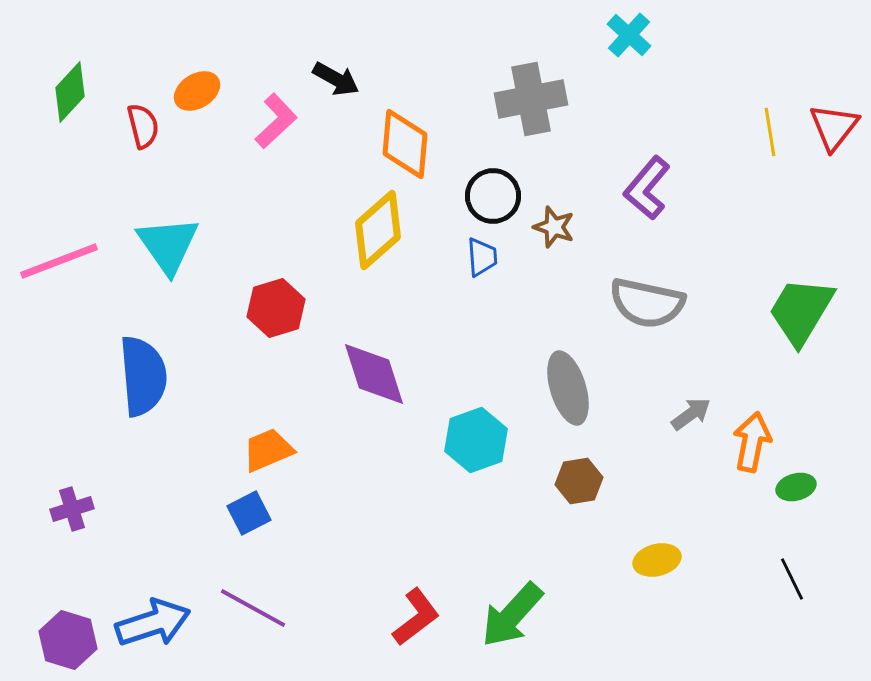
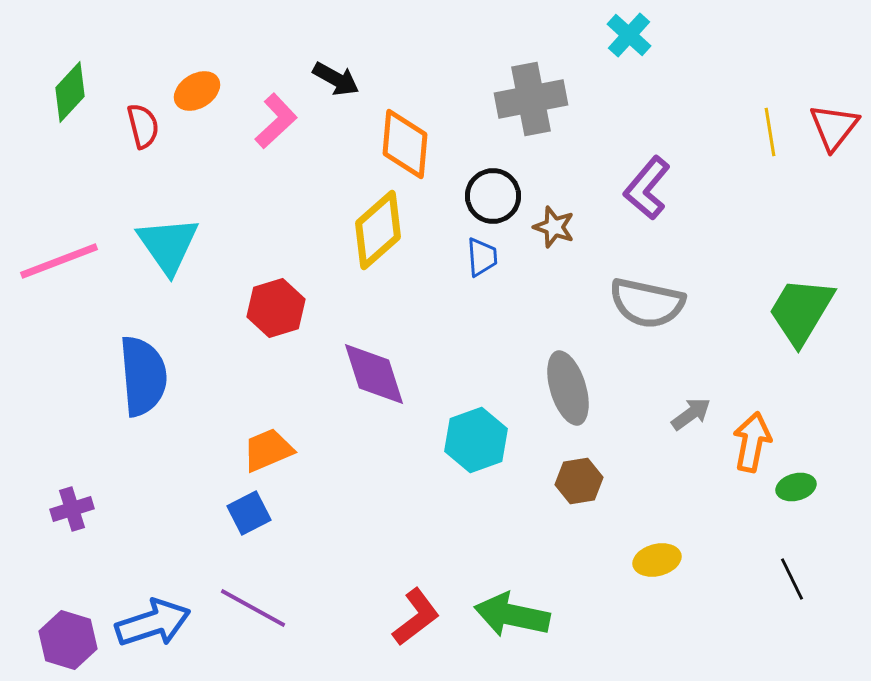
green arrow: rotated 60 degrees clockwise
